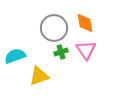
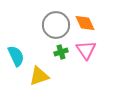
orange diamond: rotated 15 degrees counterclockwise
gray circle: moved 2 px right, 3 px up
cyan semicircle: moved 1 px right; rotated 85 degrees clockwise
